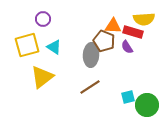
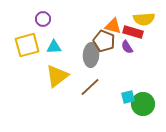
orange triangle: rotated 12 degrees clockwise
cyan triangle: rotated 35 degrees counterclockwise
yellow triangle: moved 15 px right, 1 px up
brown line: rotated 10 degrees counterclockwise
green circle: moved 4 px left, 1 px up
